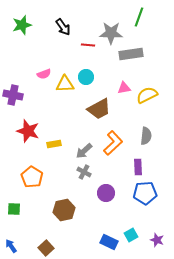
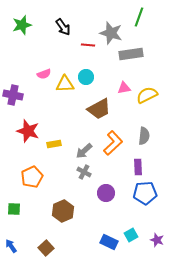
gray star: rotated 15 degrees clockwise
gray semicircle: moved 2 px left
orange pentagon: rotated 15 degrees clockwise
brown hexagon: moved 1 px left, 1 px down; rotated 10 degrees counterclockwise
